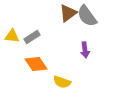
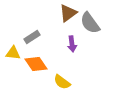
gray semicircle: moved 3 px right, 7 px down
yellow triangle: moved 1 px right, 17 px down
purple arrow: moved 13 px left, 6 px up
yellow semicircle: rotated 18 degrees clockwise
